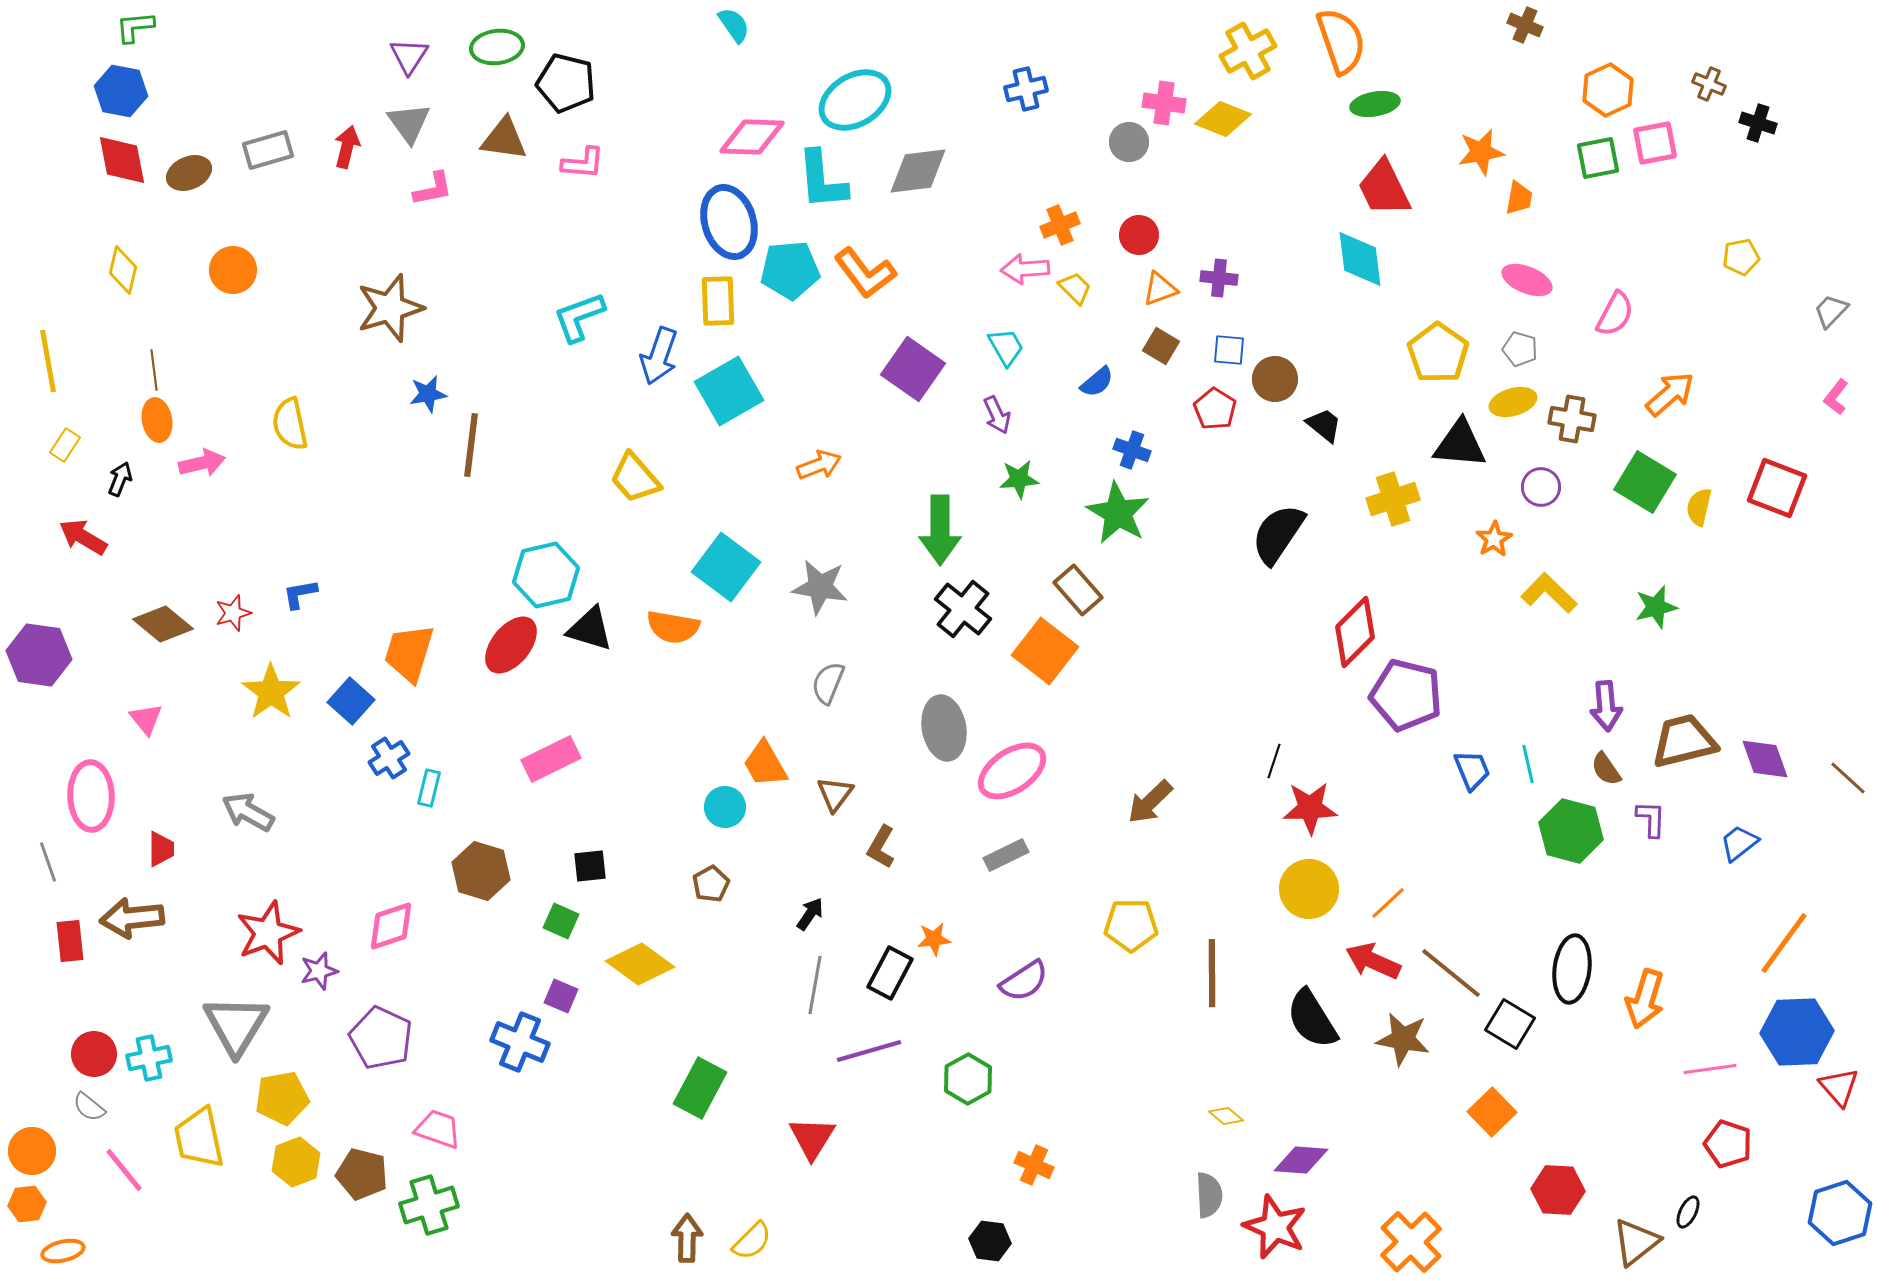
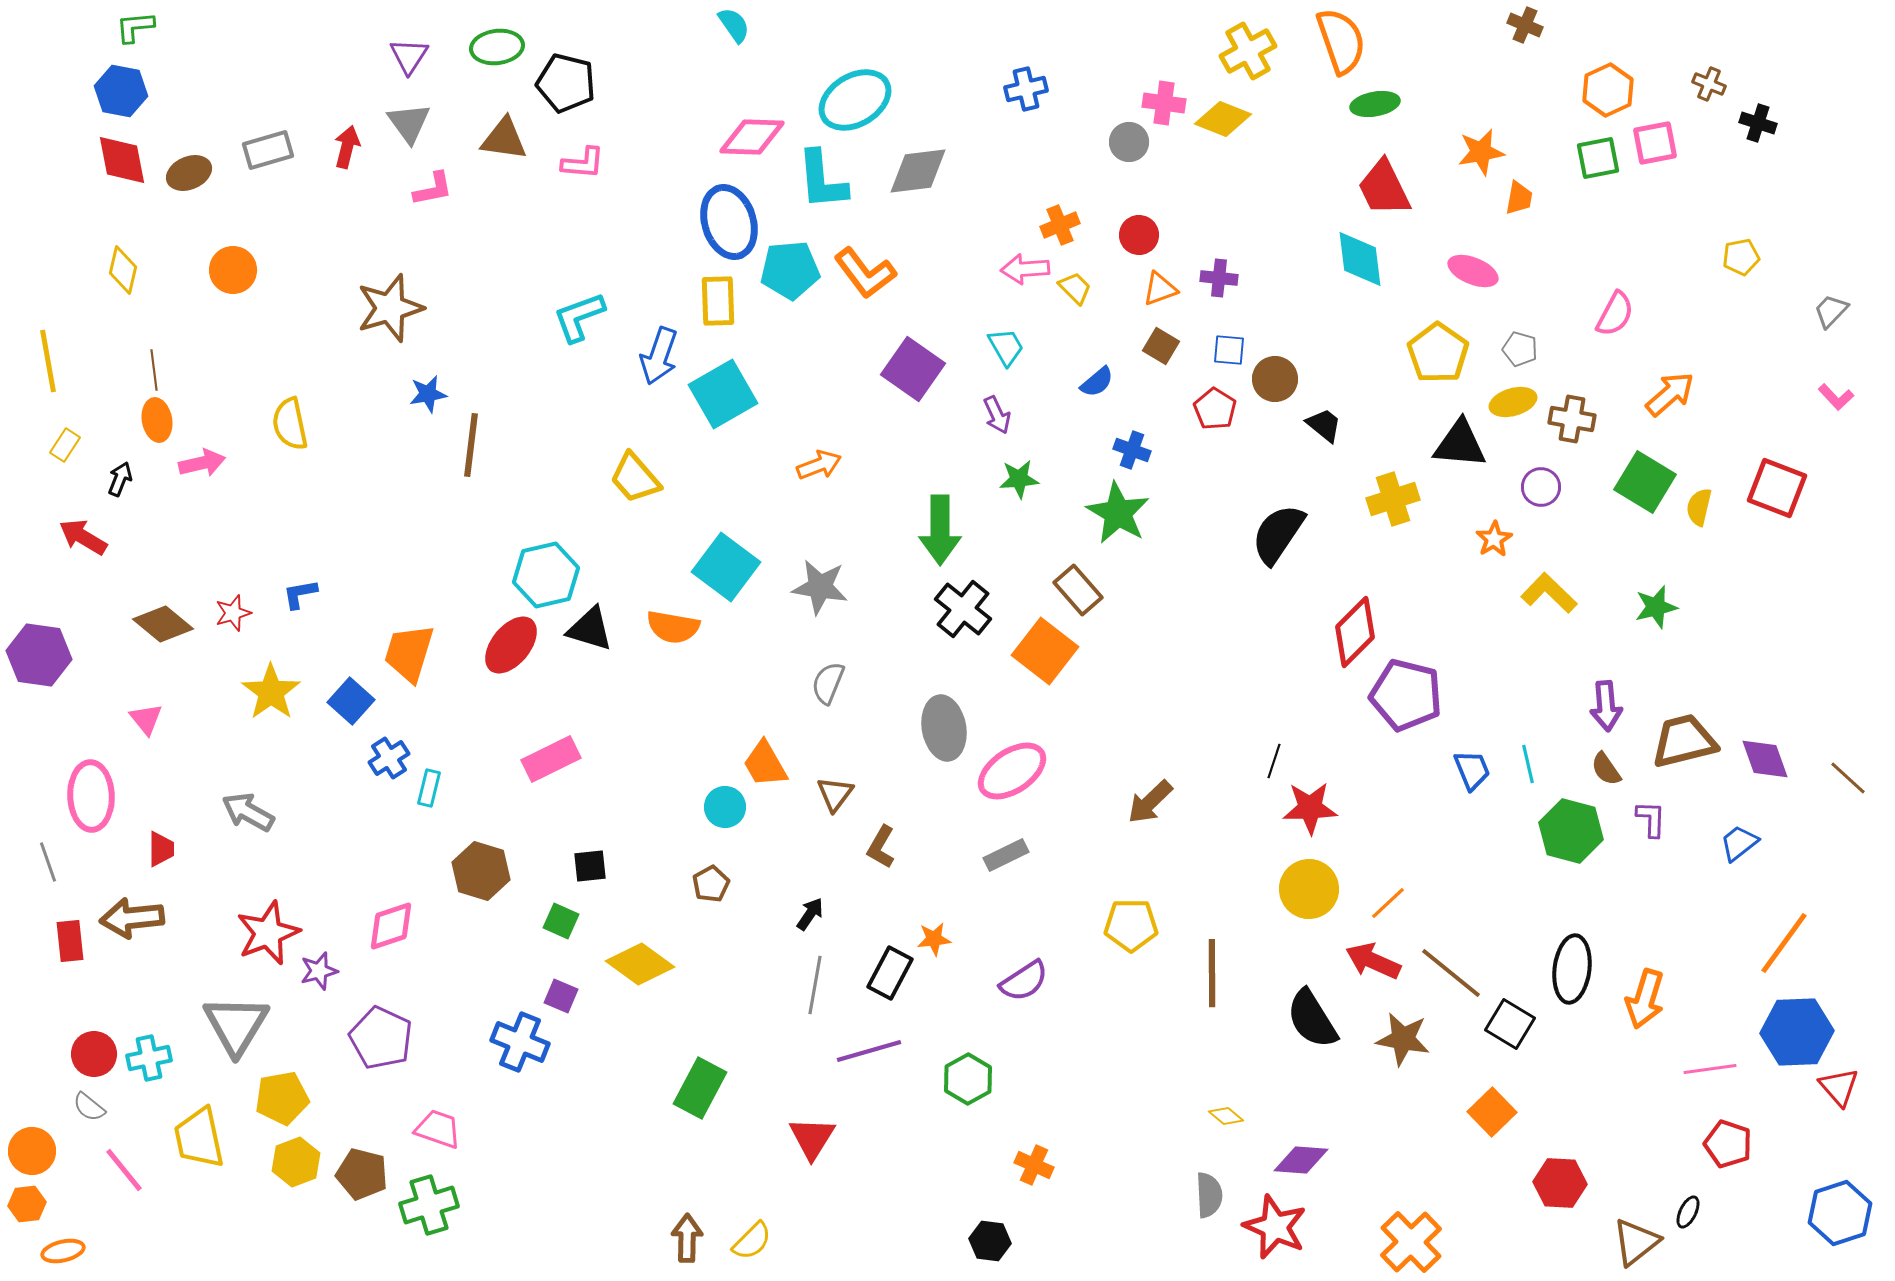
pink ellipse at (1527, 280): moved 54 px left, 9 px up
cyan square at (729, 391): moved 6 px left, 3 px down
pink L-shape at (1836, 397): rotated 81 degrees counterclockwise
red hexagon at (1558, 1190): moved 2 px right, 7 px up
